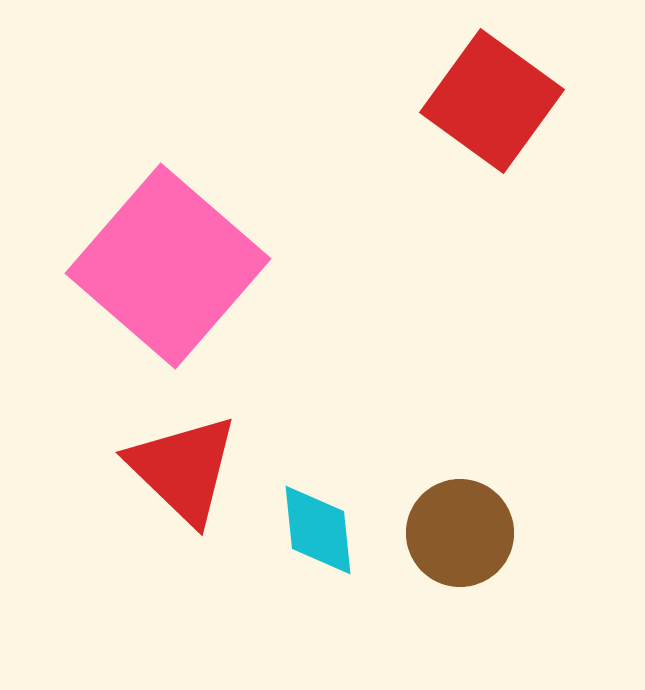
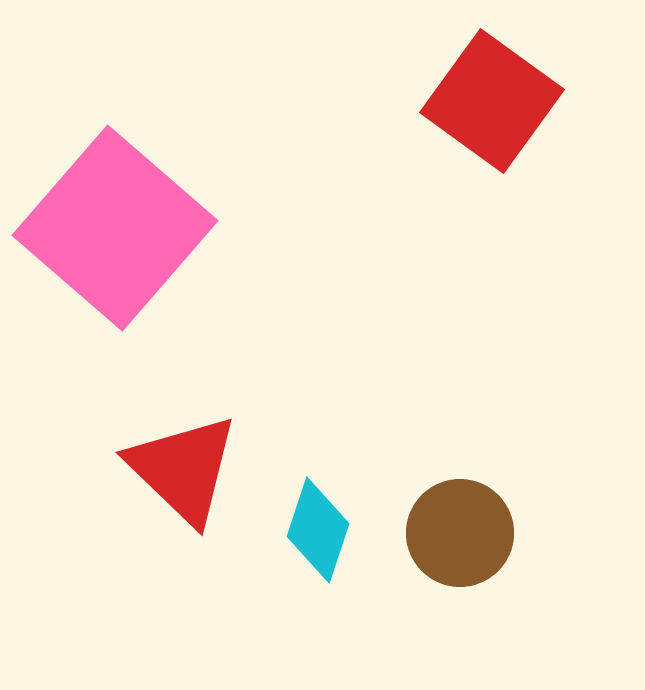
pink square: moved 53 px left, 38 px up
cyan diamond: rotated 24 degrees clockwise
